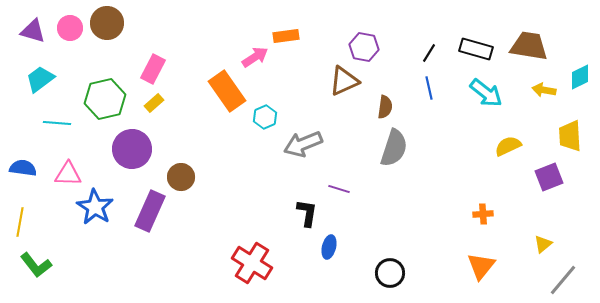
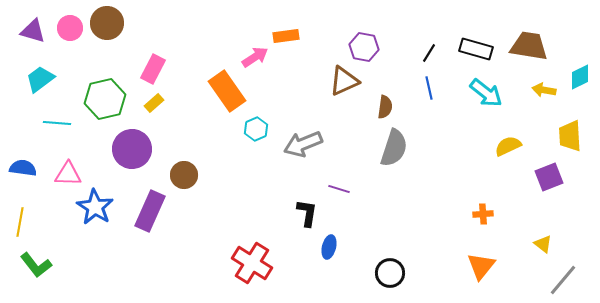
cyan hexagon at (265, 117): moved 9 px left, 12 px down
brown circle at (181, 177): moved 3 px right, 2 px up
yellow triangle at (543, 244): rotated 42 degrees counterclockwise
